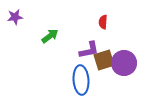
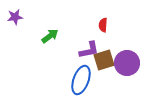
red semicircle: moved 3 px down
purple circle: moved 3 px right
blue ellipse: rotated 24 degrees clockwise
